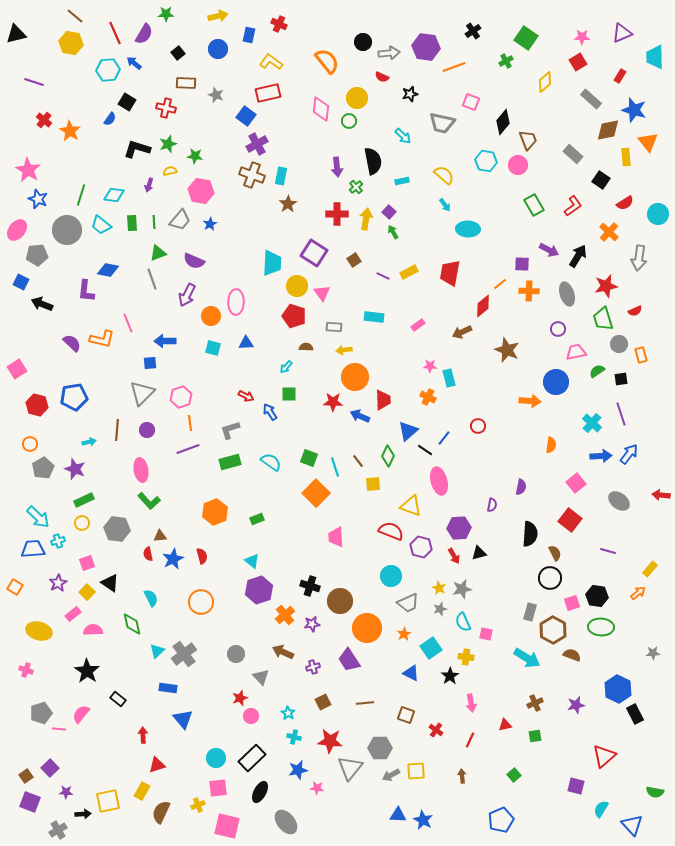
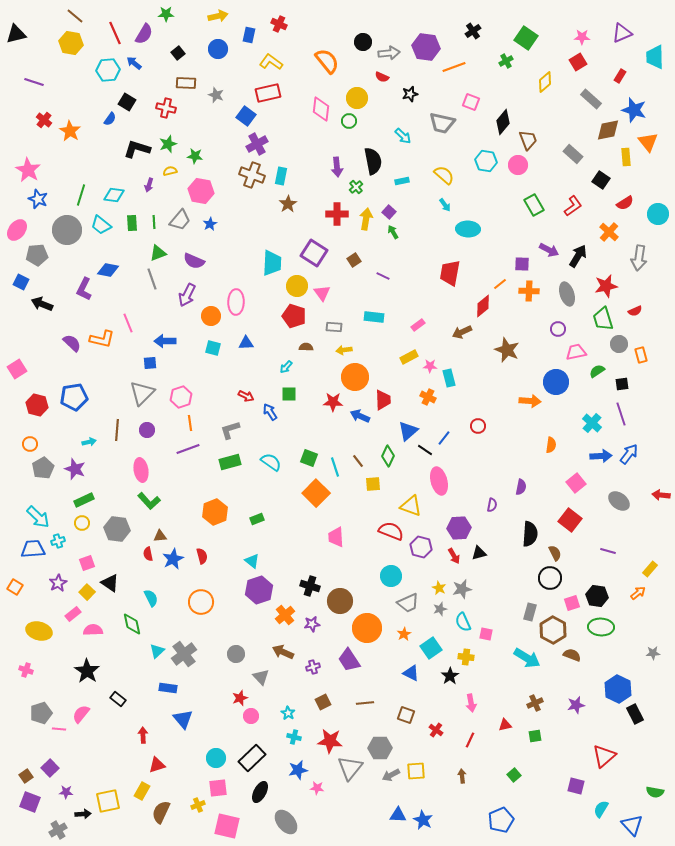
yellow rectangle at (409, 272): moved 85 px down
purple L-shape at (86, 291): moved 2 px left, 2 px up; rotated 20 degrees clockwise
black square at (621, 379): moved 1 px right, 5 px down
